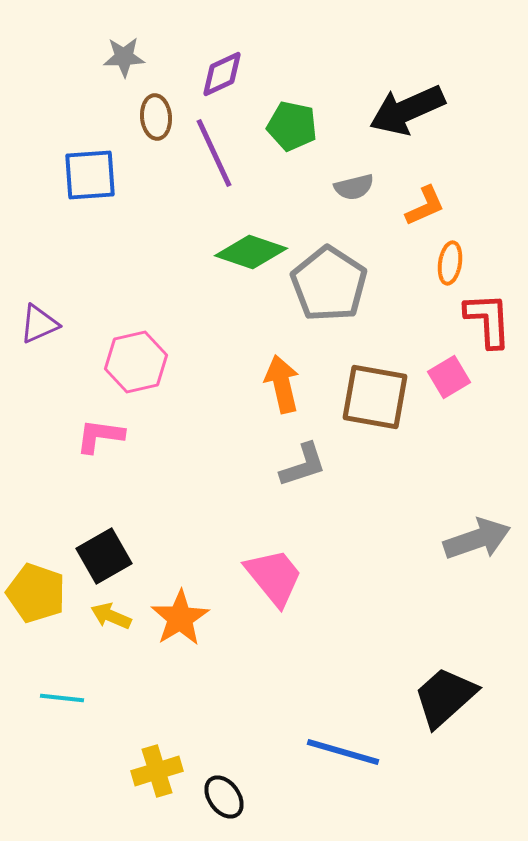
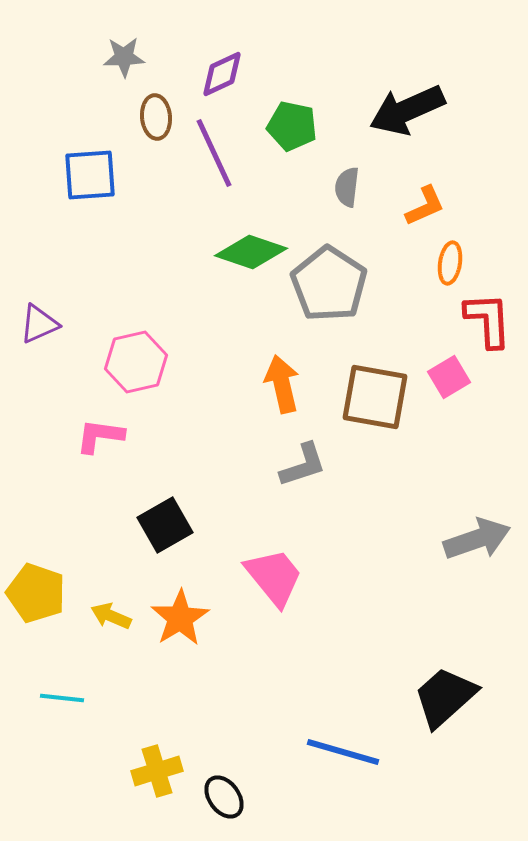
gray semicircle: moved 7 px left; rotated 111 degrees clockwise
black square: moved 61 px right, 31 px up
